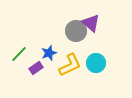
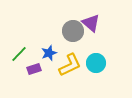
gray circle: moved 3 px left
purple rectangle: moved 2 px left, 1 px down; rotated 16 degrees clockwise
